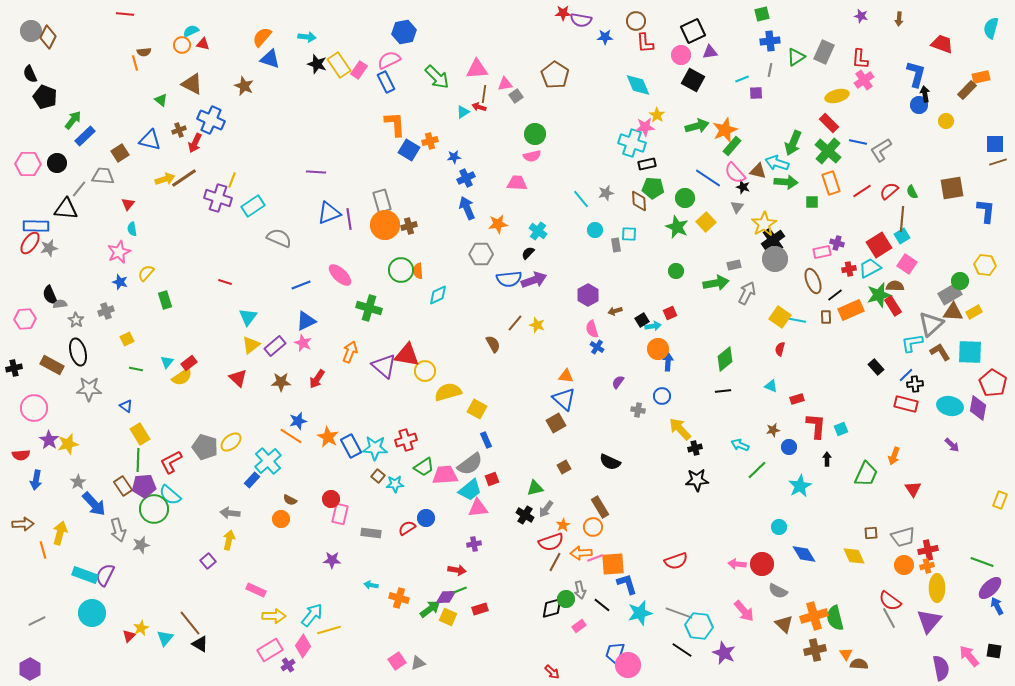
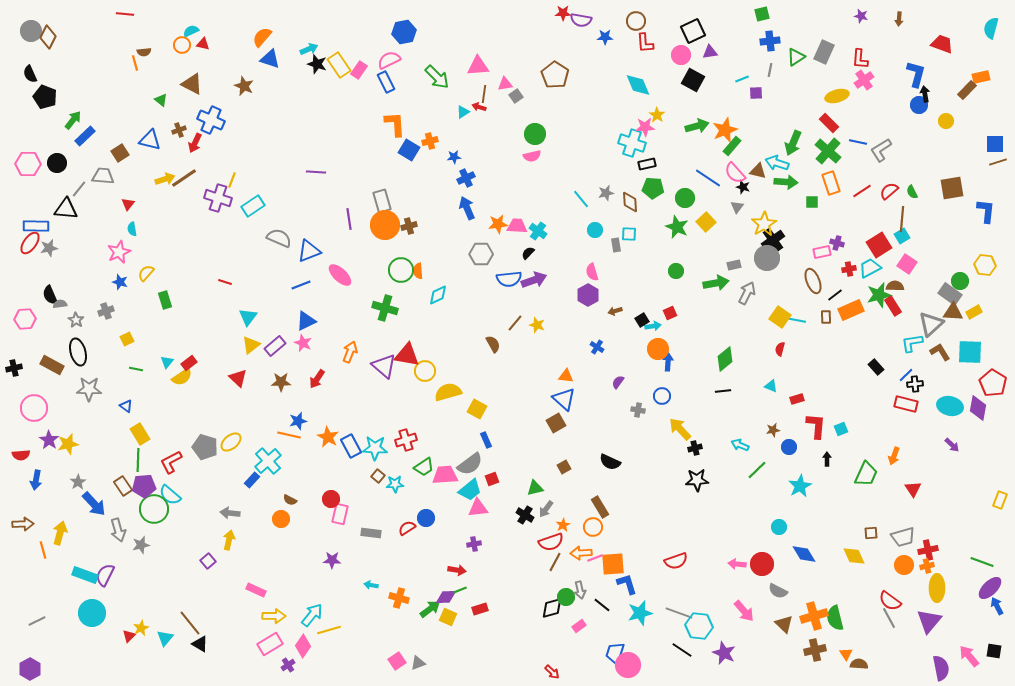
cyan arrow at (307, 37): moved 2 px right, 12 px down; rotated 30 degrees counterclockwise
pink triangle at (477, 69): moved 1 px right, 3 px up
pink trapezoid at (517, 183): moved 43 px down
brown diamond at (639, 201): moved 9 px left, 1 px down
blue triangle at (329, 213): moved 20 px left, 38 px down
gray circle at (775, 259): moved 8 px left, 1 px up
gray rectangle at (950, 294): rotated 65 degrees clockwise
green cross at (369, 308): moved 16 px right
pink semicircle at (592, 329): moved 57 px up
orange line at (291, 436): moved 2 px left, 1 px up; rotated 20 degrees counterclockwise
green circle at (566, 599): moved 2 px up
pink rectangle at (270, 650): moved 6 px up
